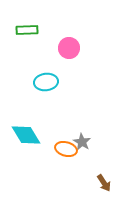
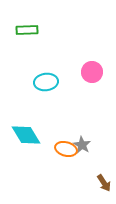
pink circle: moved 23 px right, 24 px down
gray star: moved 3 px down
